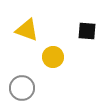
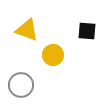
yellow circle: moved 2 px up
gray circle: moved 1 px left, 3 px up
